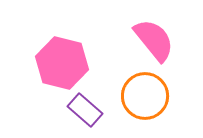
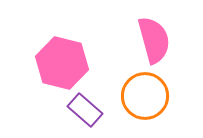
pink semicircle: rotated 24 degrees clockwise
